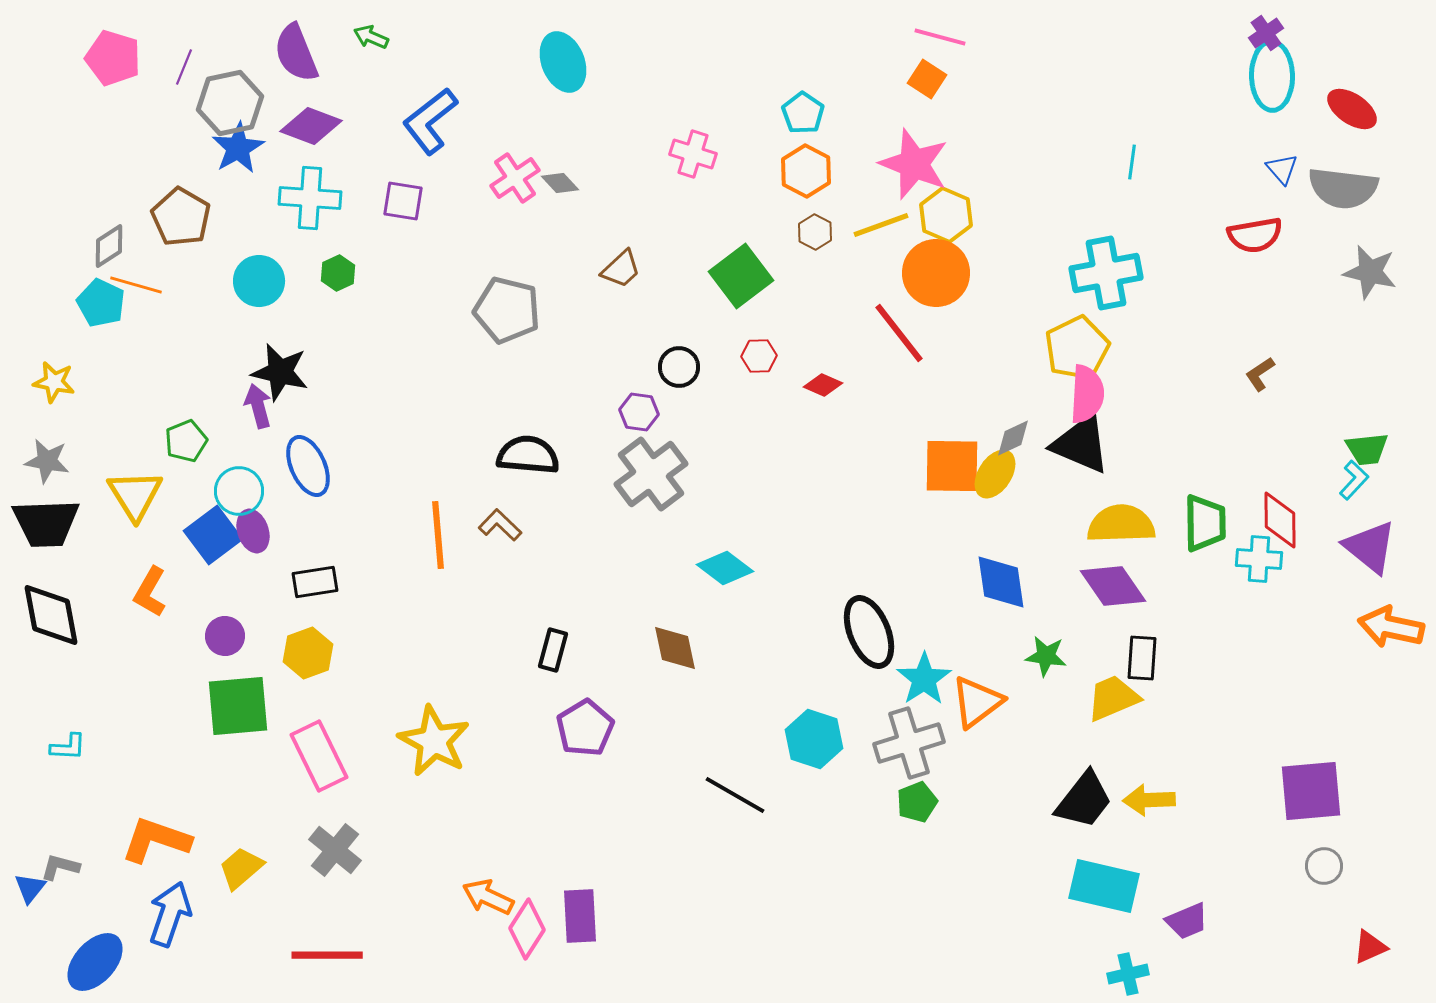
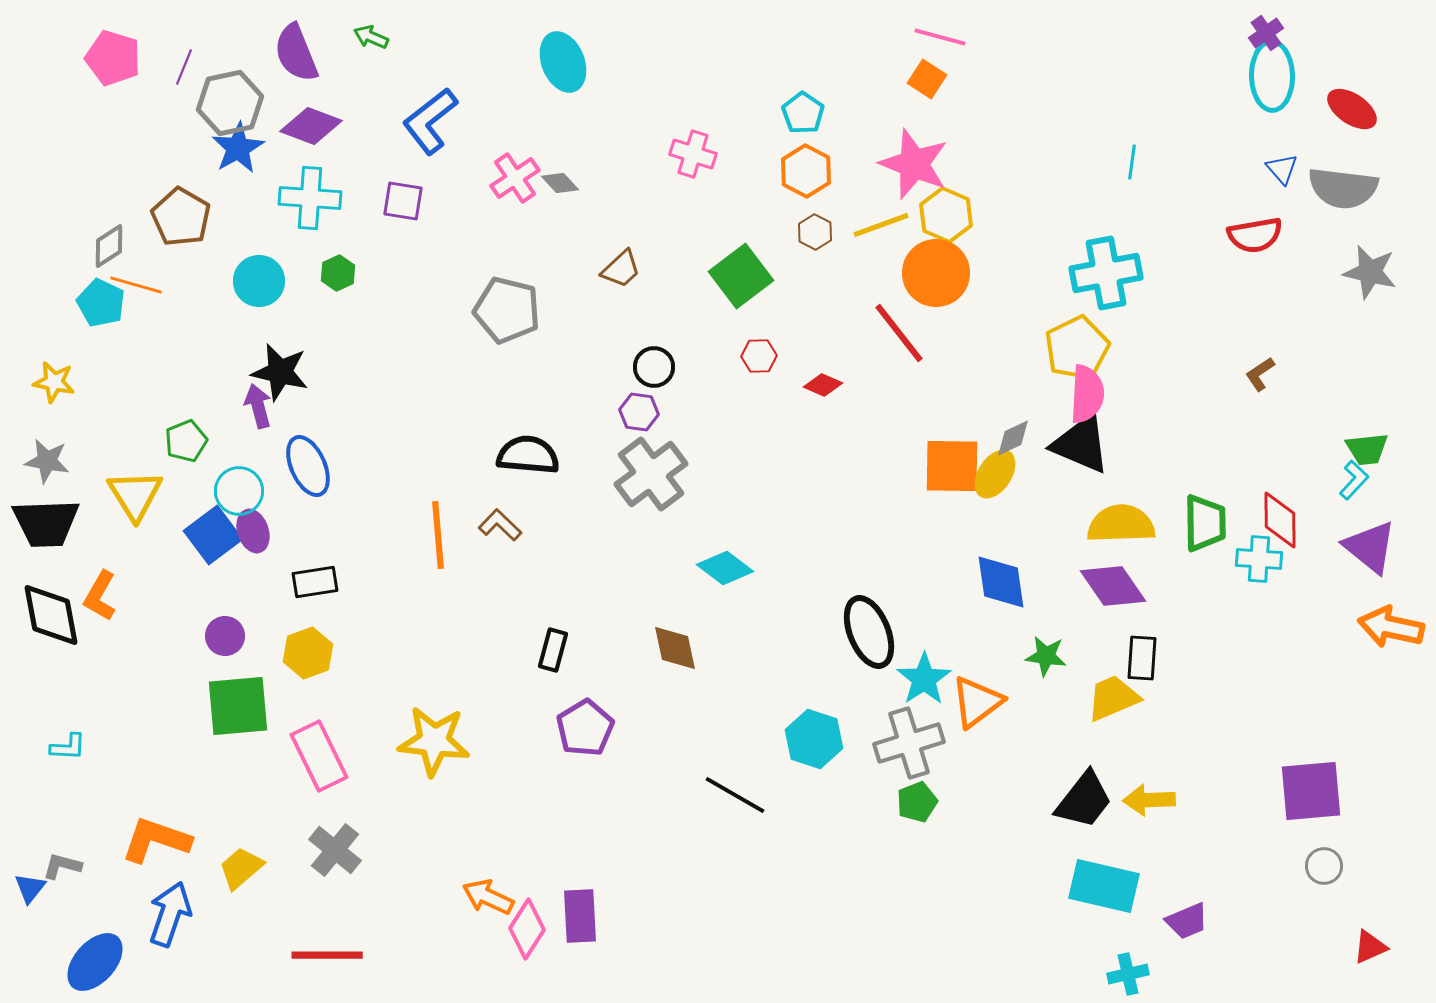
black circle at (679, 367): moved 25 px left
orange L-shape at (150, 592): moved 50 px left, 4 px down
yellow star at (434, 741): rotated 22 degrees counterclockwise
gray L-shape at (60, 867): moved 2 px right, 1 px up
